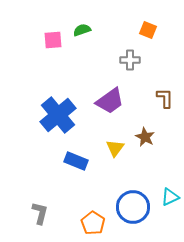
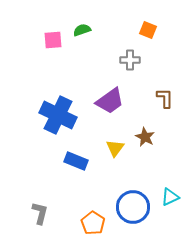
blue cross: rotated 24 degrees counterclockwise
